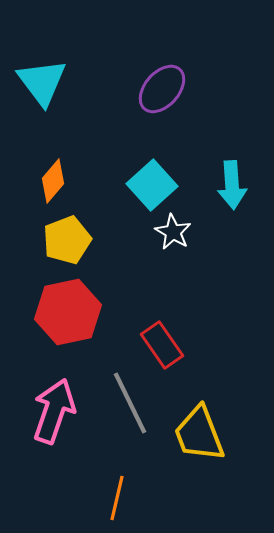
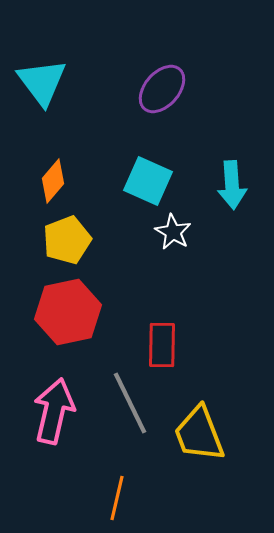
cyan square: moved 4 px left, 4 px up; rotated 24 degrees counterclockwise
red rectangle: rotated 36 degrees clockwise
pink arrow: rotated 6 degrees counterclockwise
